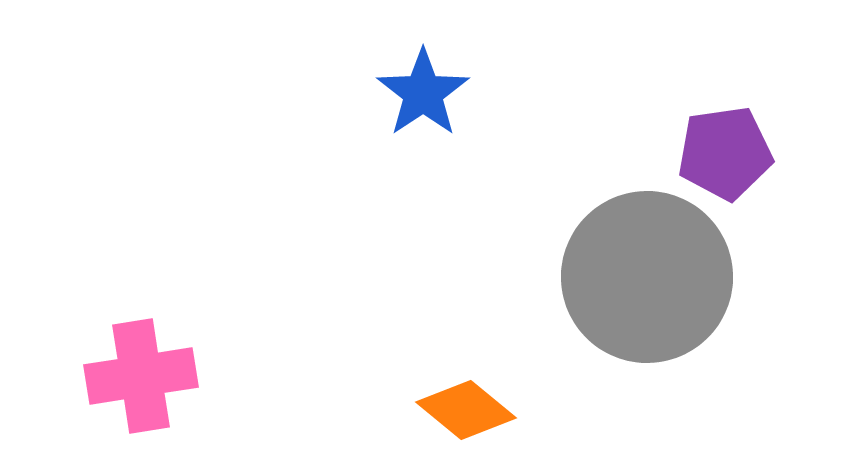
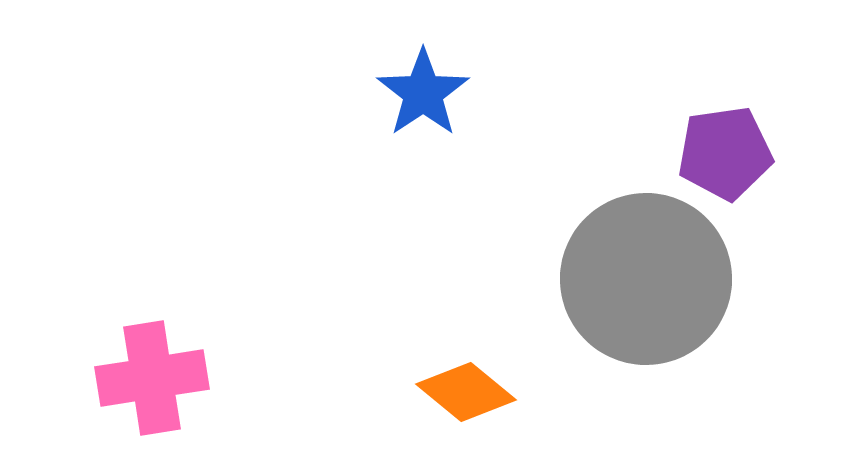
gray circle: moved 1 px left, 2 px down
pink cross: moved 11 px right, 2 px down
orange diamond: moved 18 px up
